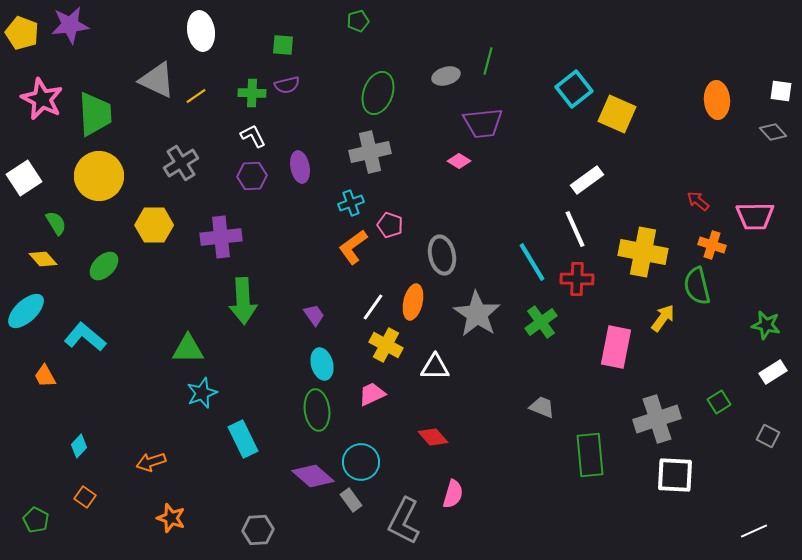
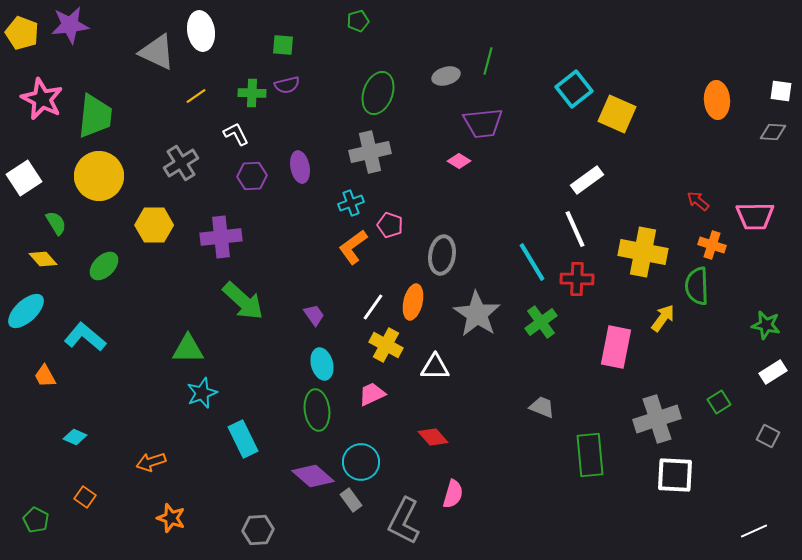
gray triangle at (157, 80): moved 28 px up
green trapezoid at (95, 114): moved 2 px down; rotated 9 degrees clockwise
gray diamond at (773, 132): rotated 44 degrees counterclockwise
white L-shape at (253, 136): moved 17 px left, 2 px up
gray ellipse at (442, 255): rotated 21 degrees clockwise
green semicircle at (697, 286): rotated 12 degrees clockwise
green arrow at (243, 301): rotated 45 degrees counterclockwise
cyan diamond at (79, 446): moved 4 px left, 9 px up; rotated 70 degrees clockwise
